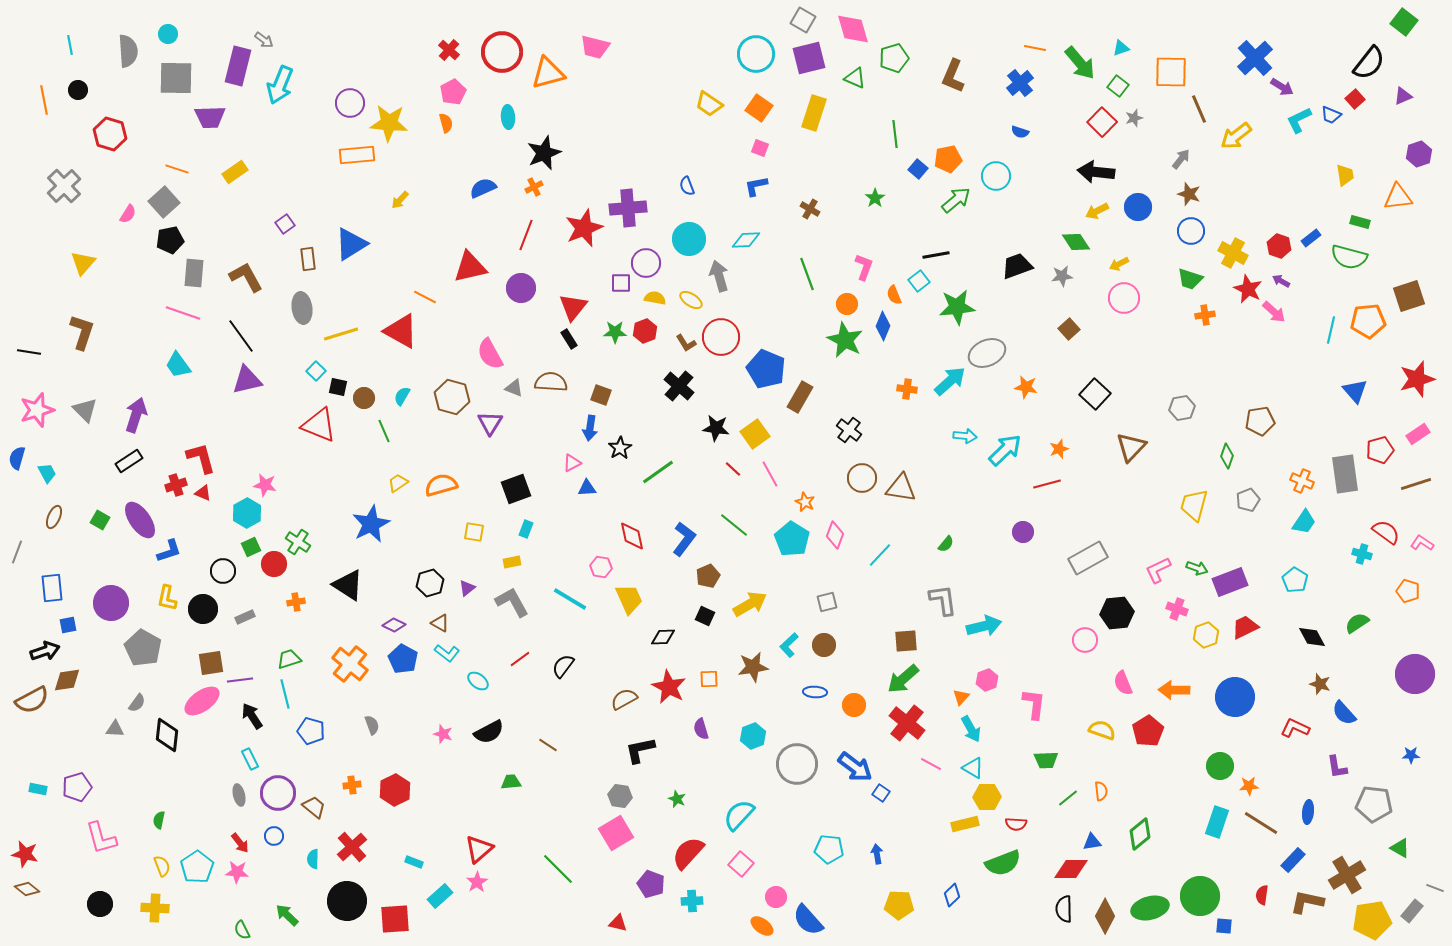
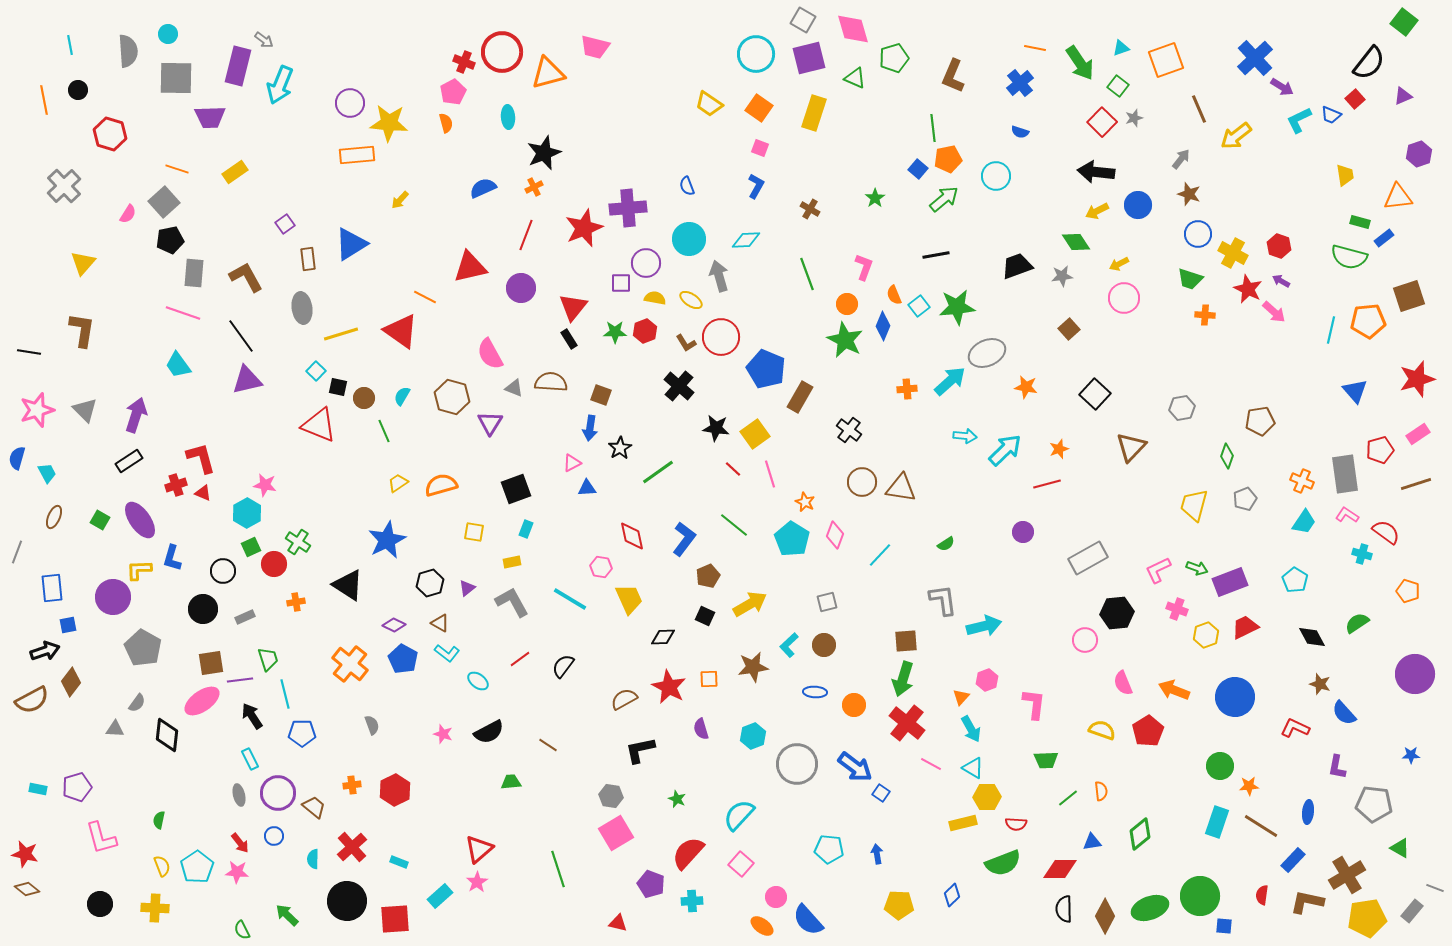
red cross at (449, 50): moved 15 px right, 12 px down; rotated 20 degrees counterclockwise
green arrow at (1080, 63): rotated 6 degrees clockwise
orange square at (1171, 72): moved 5 px left, 12 px up; rotated 21 degrees counterclockwise
green line at (895, 134): moved 38 px right, 6 px up
blue L-shape at (756, 186): rotated 130 degrees clockwise
green arrow at (956, 200): moved 12 px left, 1 px up
blue circle at (1138, 207): moved 2 px up
blue circle at (1191, 231): moved 7 px right, 3 px down
blue rectangle at (1311, 238): moved 73 px right
cyan square at (919, 281): moved 25 px down
orange cross at (1205, 315): rotated 12 degrees clockwise
red triangle at (401, 331): rotated 6 degrees clockwise
brown L-shape at (82, 332): moved 2 px up; rotated 9 degrees counterclockwise
orange cross at (907, 389): rotated 12 degrees counterclockwise
pink line at (770, 474): rotated 12 degrees clockwise
brown circle at (862, 478): moved 4 px down
gray pentagon at (1248, 500): moved 3 px left, 1 px up
blue star at (371, 524): moved 16 px right, 16 px down
pink L-shape at (1422, 543): moved 75 px left, 28 px up
green semicircle at (946, 544): rotated 18 degrees clockwise
blue L-shape at (169, 551): moved 3 px right, 7 px down; rotated 124 degrees clockwise
yellow L-shape at (167, 598): moved 28 px left, 28 px up; rotated 76 degrees clockwise
purple circle at (111, 603): moved 2 px right, 6 px up
green trapezoid at (289, 659): moved 21 px left; rotated 90 degrees clockwise
green arrow at (903, 679): rotated 32 degrees counterclockwise
brown diamond at (67, 680): moved 4 px right, 2 px down; rotated 44 degrees counterclockwise
orange arrow at (1174, 690): rotated 20 degrees clockwise
blue pentagon at (311, 731): moved 9 px left, 2 px down; rotated 16 degrees counterclockwise
purple L-shape at (1337, 767): rotated 20 degrees clockwise
gray hexagon at (620, 796): moved 9 px left
brown line at (1261, 823): moved 3 px down
yellow rectangle at (965, 824): moved 2 px left, 1 px up
cyan rectangle at (414, 862): moved 15 px left
green line at (558, 869): rotated 27 degrees clockwise
red diamond at (1071, 869): moved 11 px left
green ellipse at (1150, 908): rotated 6 degrees counterclockwise
yellow pentagon at (1372, 920): moved 5 px left, 2 px up
